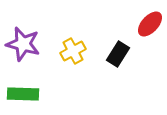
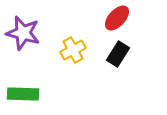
red ellipse: moved 33 px left, 6 px up
purple star: moved 11 px up
yellow cross: moved 1 px up
